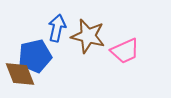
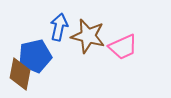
blue arrow: moved 2 px right, 1 px up
pink trapezoid: moved 2 px left, 4 px up
brown diamond: rotated 32 degrees clockwise
